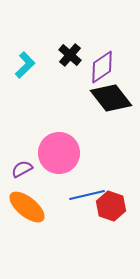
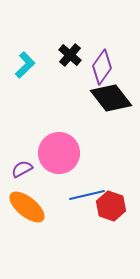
purple diamond: rotated 20 degrees counterclockwise
